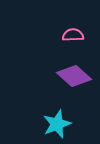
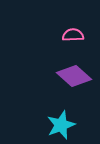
cyan star: moved 4 px right, 1 px down
